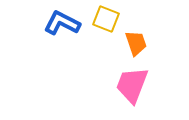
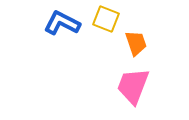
pink trapezoid: moved 1 px right, 1 px down
